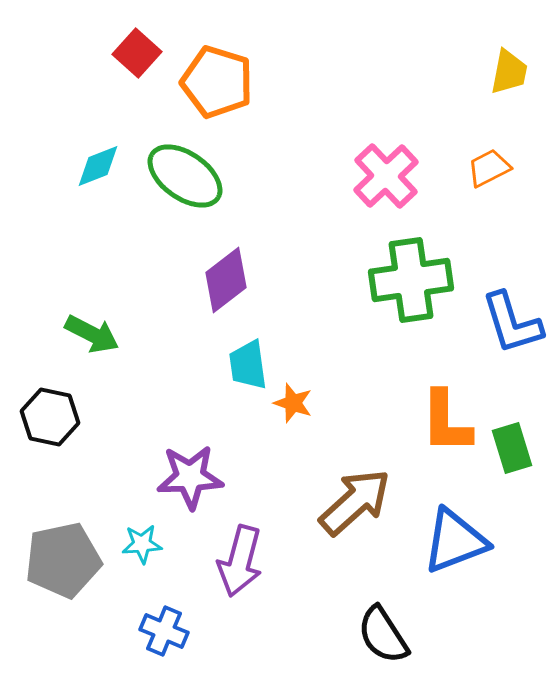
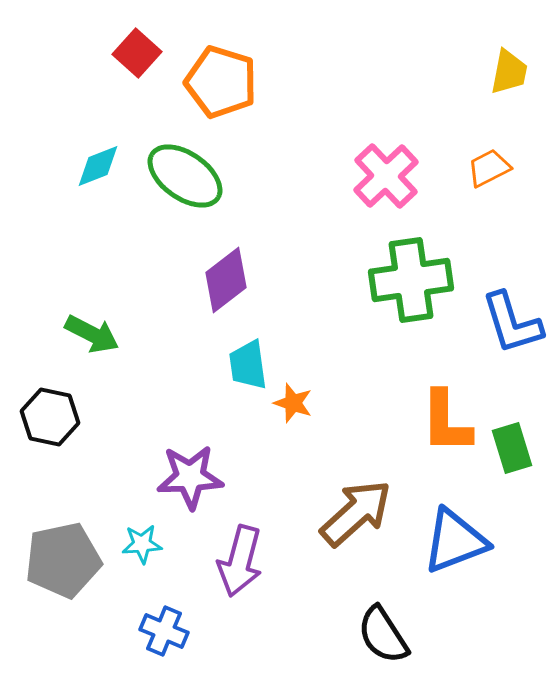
orange pentagon: moved 4 px right
brown arrow: moved 1 px right, 11 px down
